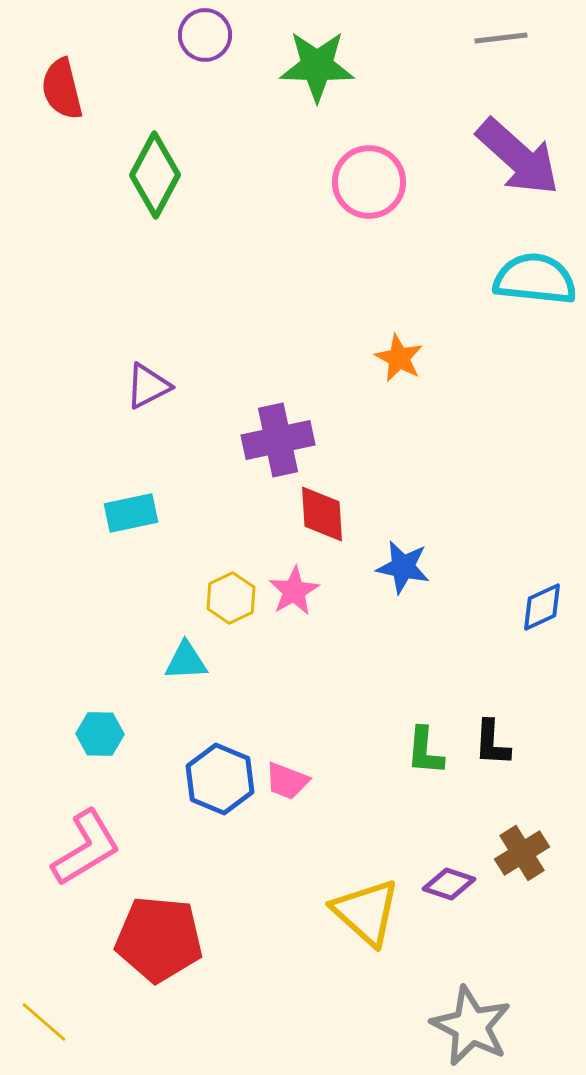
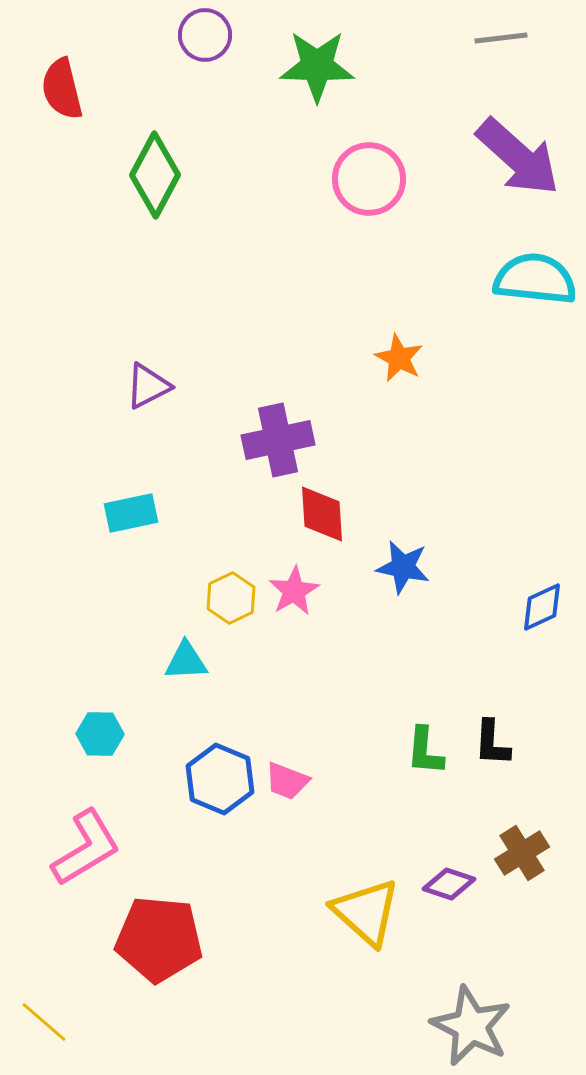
pink circle: moved 3 px up
